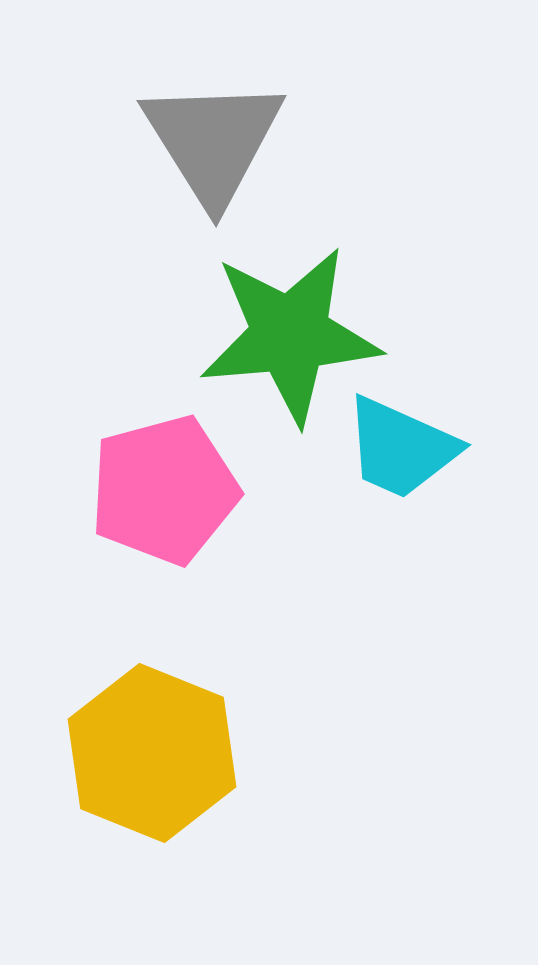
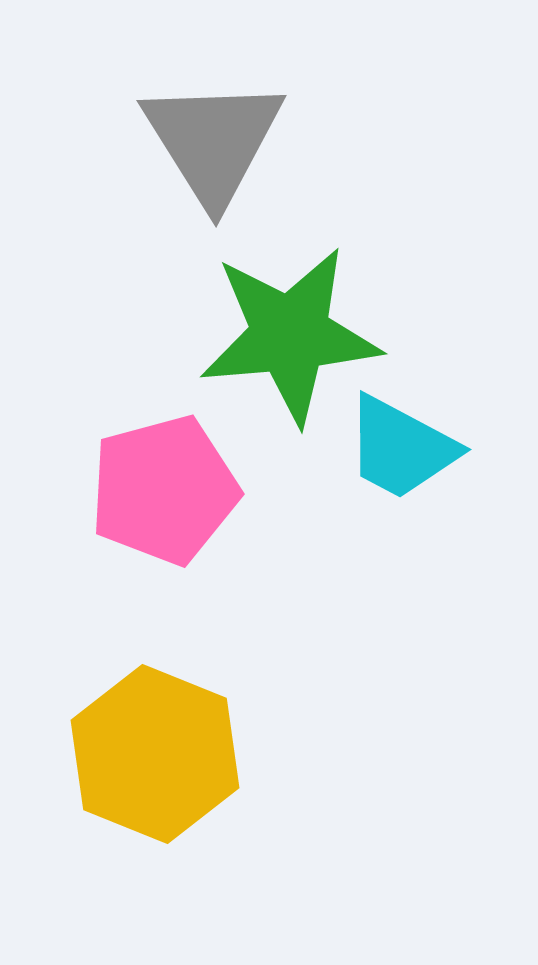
cyan trapezoid: rotated 4 degrees clockwise
yellow hexagon: moved 3 px right, 1 px down
